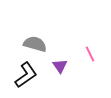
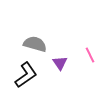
pink line: moved 1 px down
purple triangle: moved 3 px up
